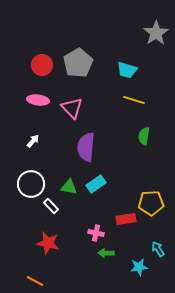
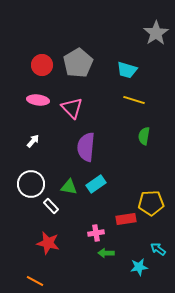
pink cross: rotated 21 degrees counterclockwise
cyan arrow: rotated 21 degrees counterclockwise
